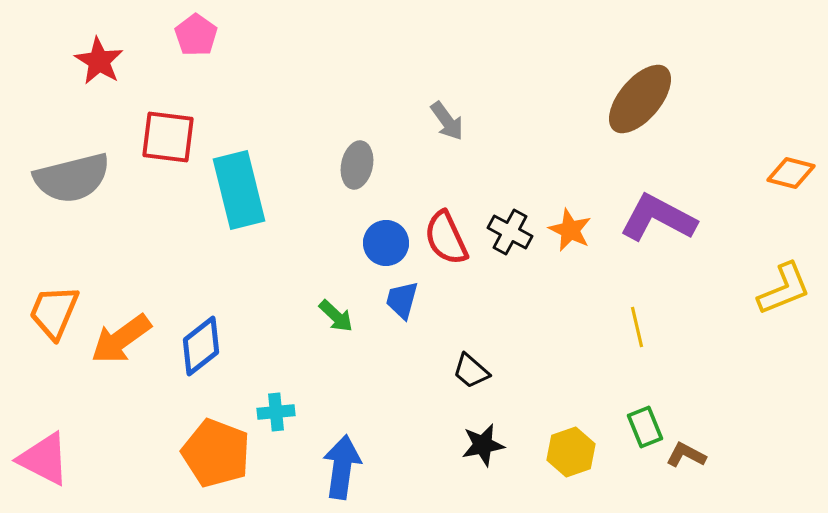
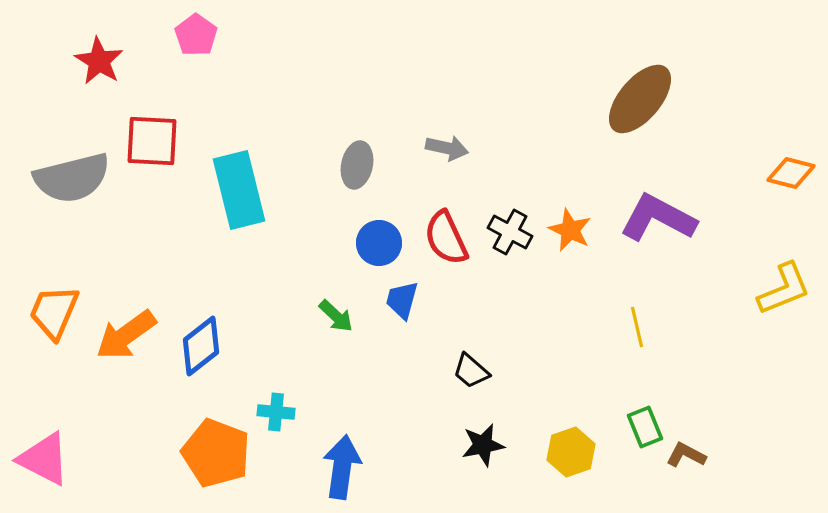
gray arrow: moved 27 px down; rotated 42 degrees counterclockwise
red square: moved 16 px left, 4 px down; rotated 4 degrees counterclockwise
blue circle: moved 7 px left
orange arrow: moved 5 px right, 4 px up
cyan cross: rotated 12 degrees clockwise
